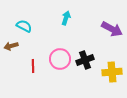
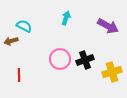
purple arrow: moved 4 px left, 3 px up
brown arrow: moved 5 px up
red line: moved 14 px left, 9 px down
yellow cross: rotated 12 degrees counterclockwise
